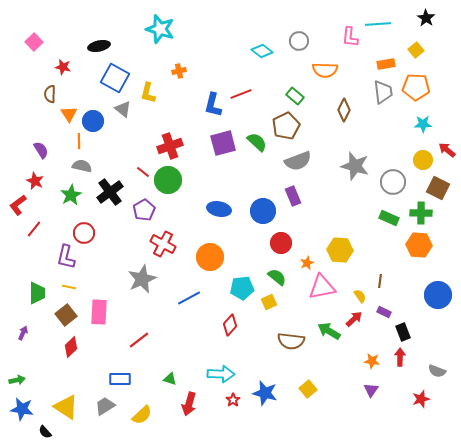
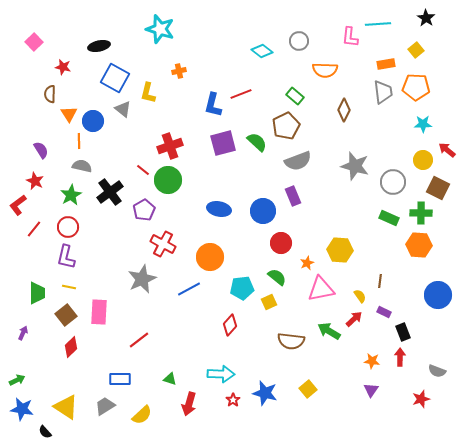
red line at (143, 172): moved 2 px up
red circle at (84, 233): moved 16 px left, 6 px up
pink triangle at (322, 287): moved 1 px left, 2 px down
blue line at (189, 298): moved 9 px up
green arrow at (17, 380): rotated 14 degrees counterclockwise
